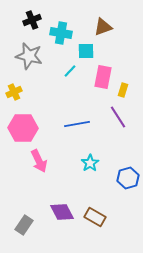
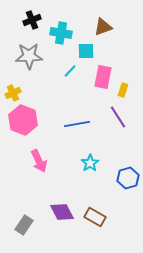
gray star: rotated 16 degrees counterclockwise
yellow cross: moved 1 px left, 1 px down
pink hexagon: moved 8 px up; rotated 20 degrees clockwise
